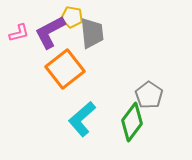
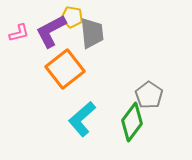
purple L-shape: moved 1 px right, 1 px up
